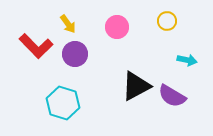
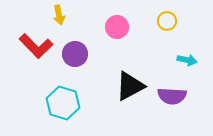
yellow arrow: moved 9 px left, 9 px up; rotated 24 degrees clockwise
black triangle: moved 6 px left
purple semicircle: rotated 28 degrees counterclockwise
